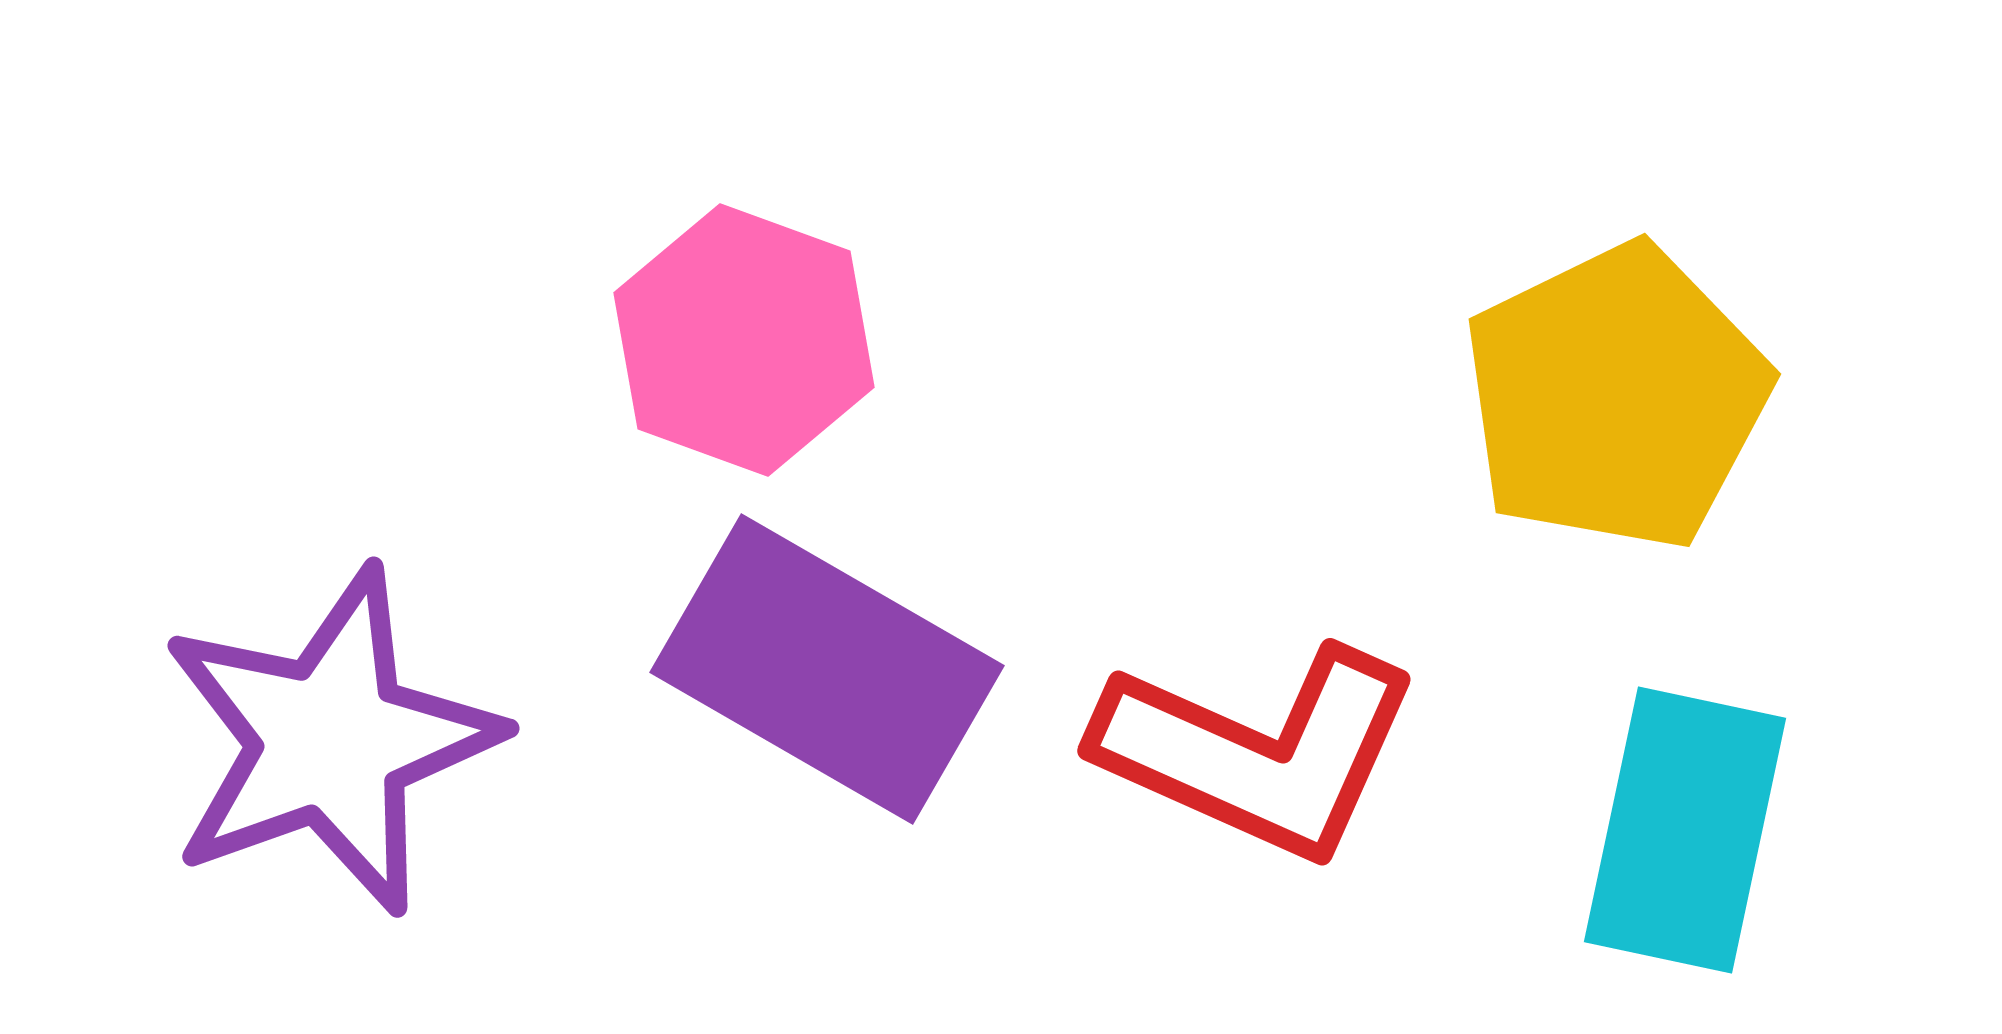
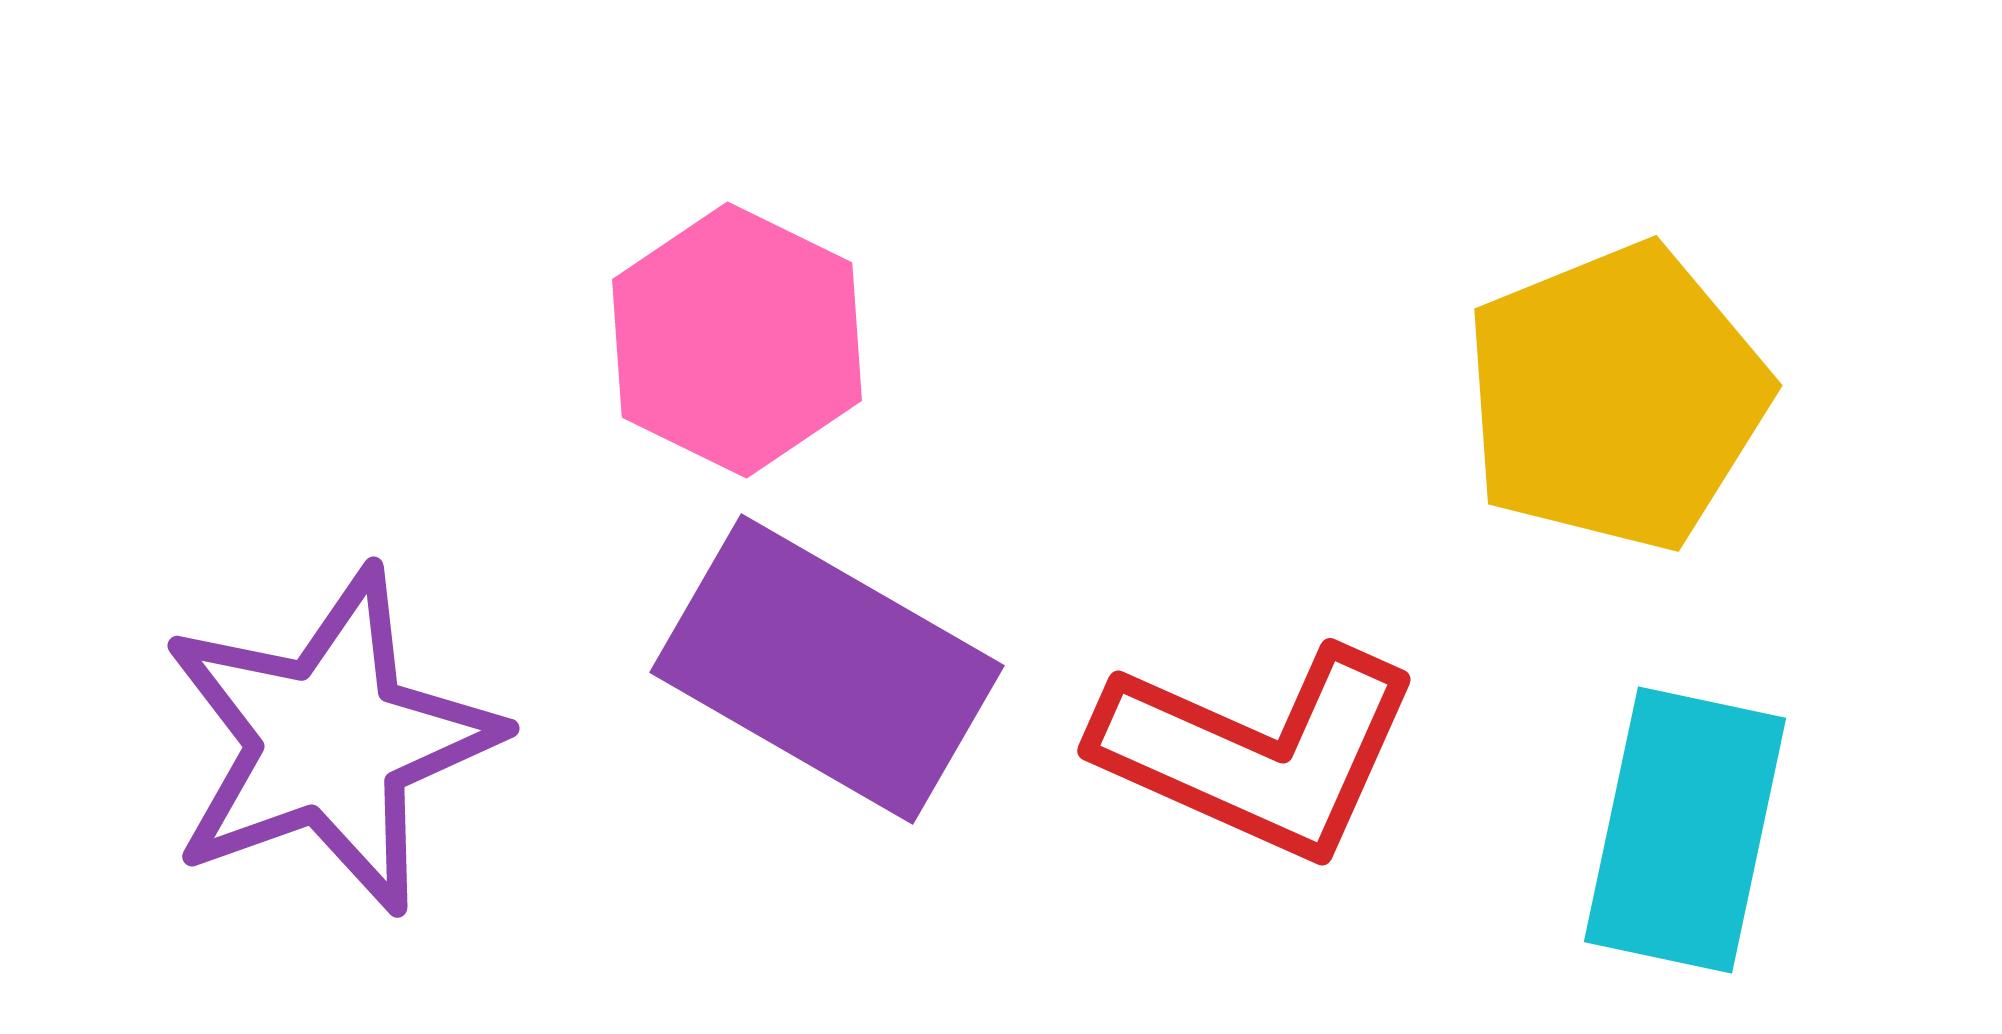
pink hexagon: moved 7 px left; rotated 6 degrees clockwise
yellow pentagon: rotated 4 degrees clockwise
